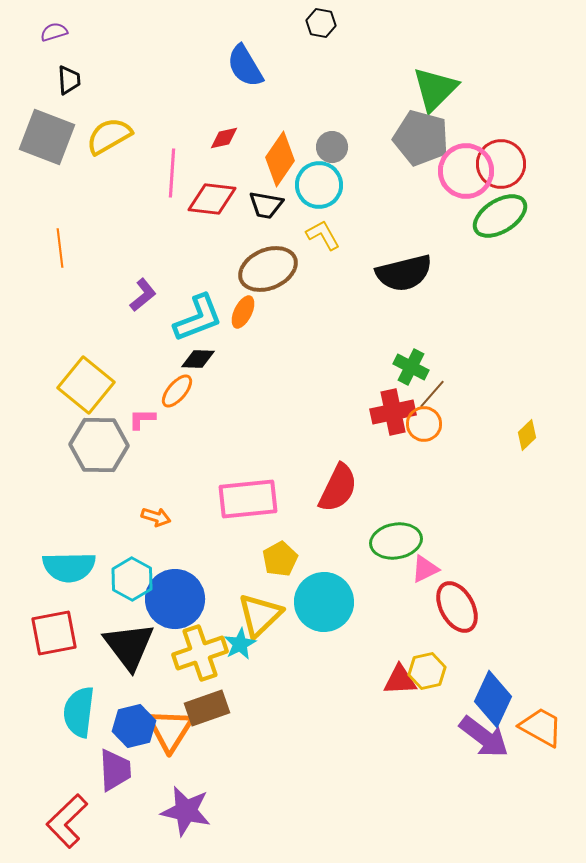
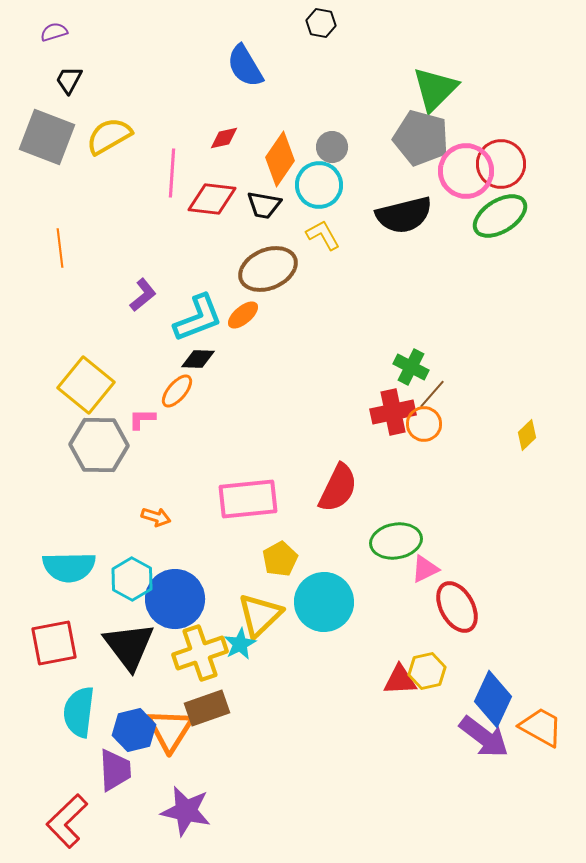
black trapezoid at (69, 80): rotated 148 degrees counterclockwise
black trapezoid at (266, 205): moved 2 px left
black semicircle at (404, 273): moved 58 px up
orange ellipse at (243, 312): moved 3 px down; rotated 24 degrees clockwise
red square at (54, 633): moved 10 px down
blue hexagon at (134, 726): moved 4 px down
